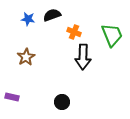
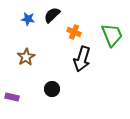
black semicircle: rotated 24 degrees counterclockwise
black arrow: moved 1 px left, 2 px down; rotated 15 degrees clockwise
black circle: moved 10 px left, 13 px up
